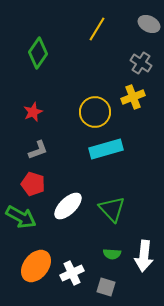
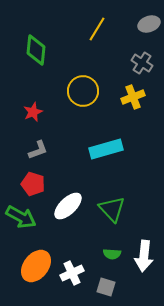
gray ellipse: rotated 45 degrees counterclockwise
green diamond: moved 2 px left, 3 px up; rotated 28 degrees counterclockwise
gray cross: moved 1 px right
yellow circle: moved 12 px left, 21 px up
